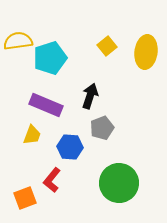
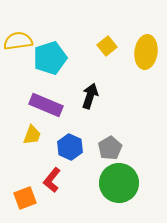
gray pentagon: moved 8 px right, 20 px down; rotated 10 degrees counterclockwise
blue hexagon: rotated 20 degrees clockwise
